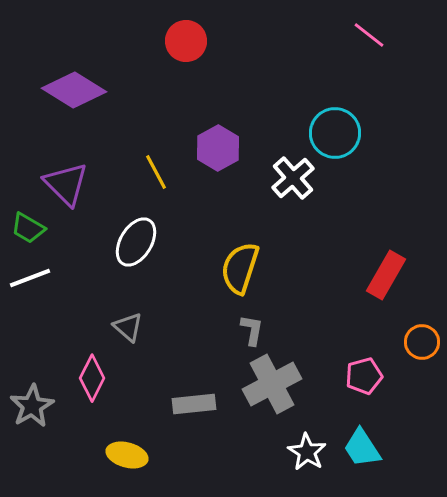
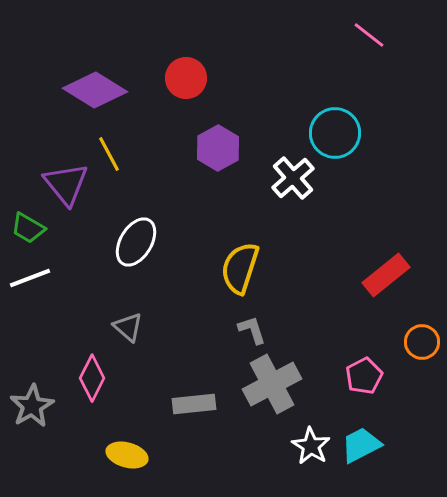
red circle: moved 37 px down
purple diamond: moved 21 px right
yellow line: moved 47 px left, 18 px up
purple triangle: rotated 6 degrees clockwise
red rectangle: rotated 21 degrees clockwise
gray L-shape: rotated 28 degrees counterclockwise
pink pentagon: rotated 12 degrees counterclockwise
cyan trapezoid: moved 1 px left, 3 px up; rotated 96 degrees clockwise
white star: moved 4 px right, 6 px up
